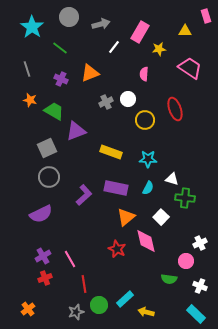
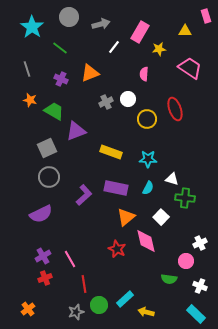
yellow circle at (145, 120): moved 2 px right, 1 px up
